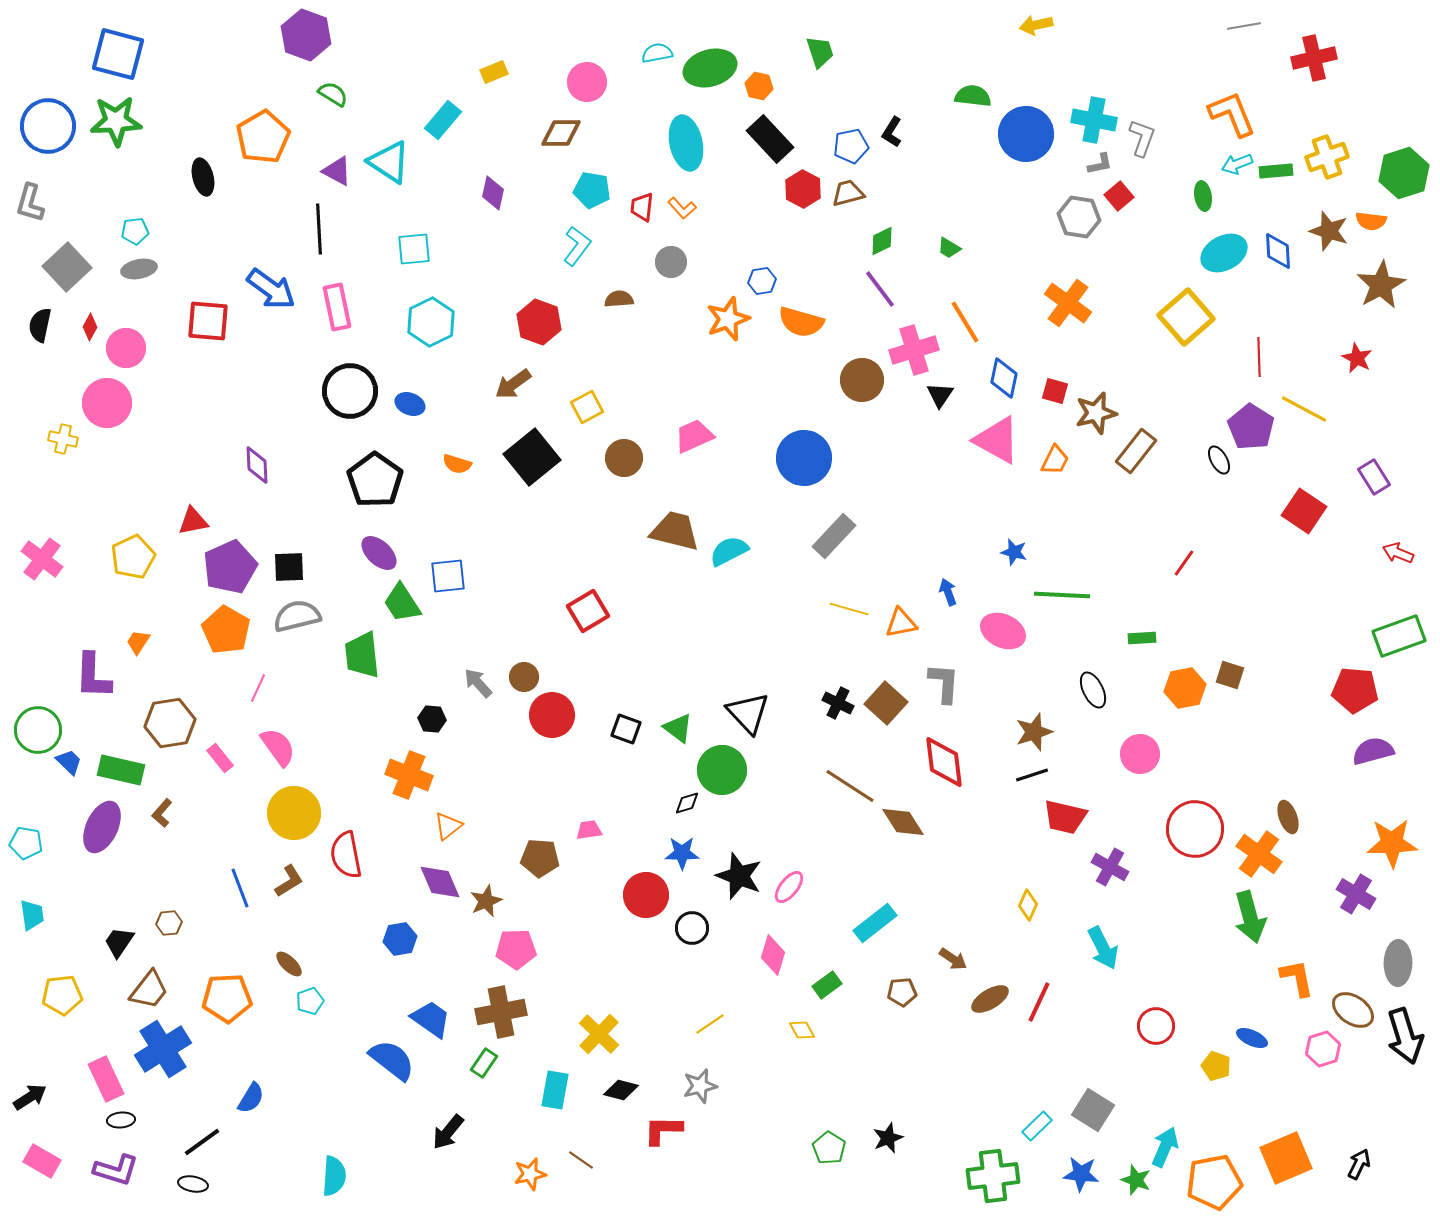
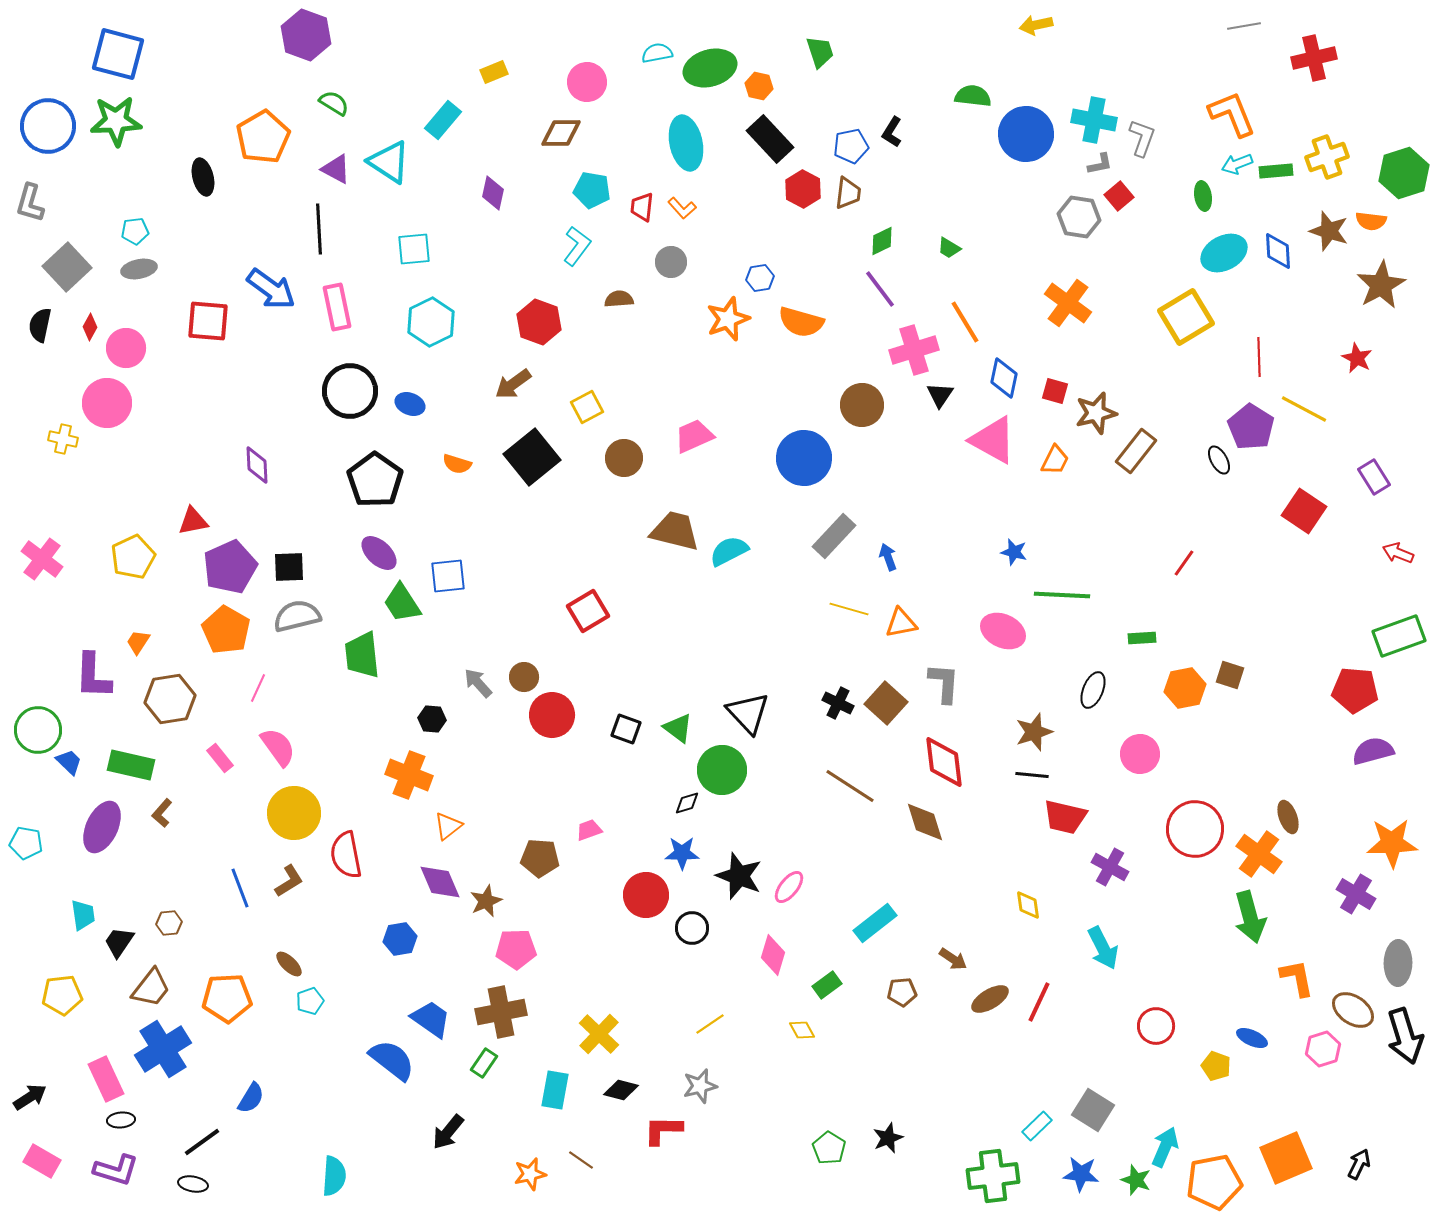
green semicircle at (333, 94): moved 1 px right, 9 px down
purple triangle at (337, 171): moved 1 px left, 2 px up
brown trapezoid at (848, 193): rotated 112 degrees clockwise
blue hexagon at (762, 281): moved 2 px left, 3 px up
yellow square at (1186, 317): rotated 10 degrees clockwise
brown circle at (862, 380): moved 25 px down
pink triangle at (997, 440): moved 4 px left
blue arrow at (948, 592): moved 60 px left, 35 px up
black ellipse at (1093, 690): rotated 48 degrees clockwise
brown hexagon at (170, 723): moved 24 px up
green rectangle at (121, 770): moved 10 px right, 5 px up
black line at (1032, 775): rotated 24 degrees clockwise
brown diamond at (903, 822): moved 22 px right; rotated 15 degrees clockwise
pink trapezoid at (589, 830): rotated 12 degrees counterclockwise
yellow diamond at (1028, 905): rotated 32 degrees counterclockwise
cyan trapezoid at (32, 915): moved 51 px right
brown trapezoid at (149, 990): moved 2 px right, 2 px up
